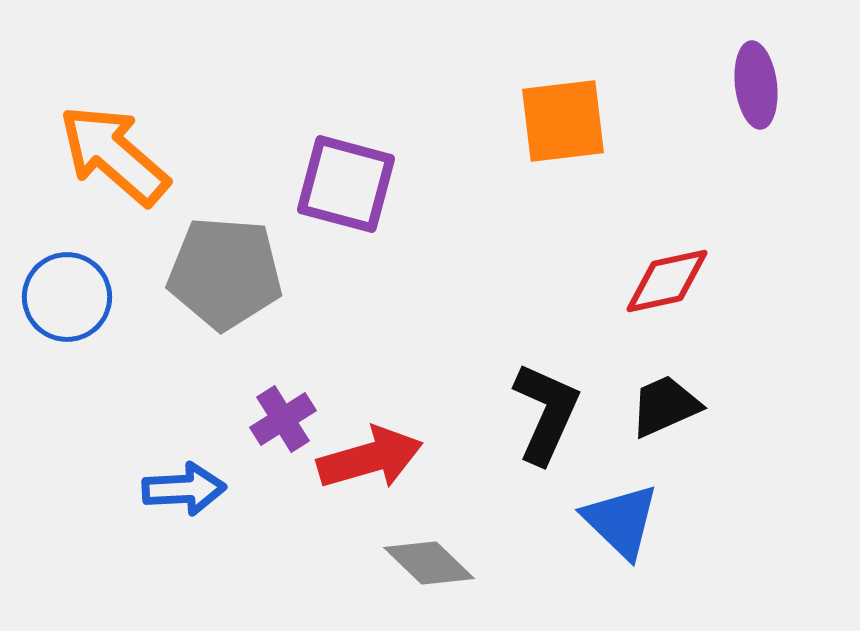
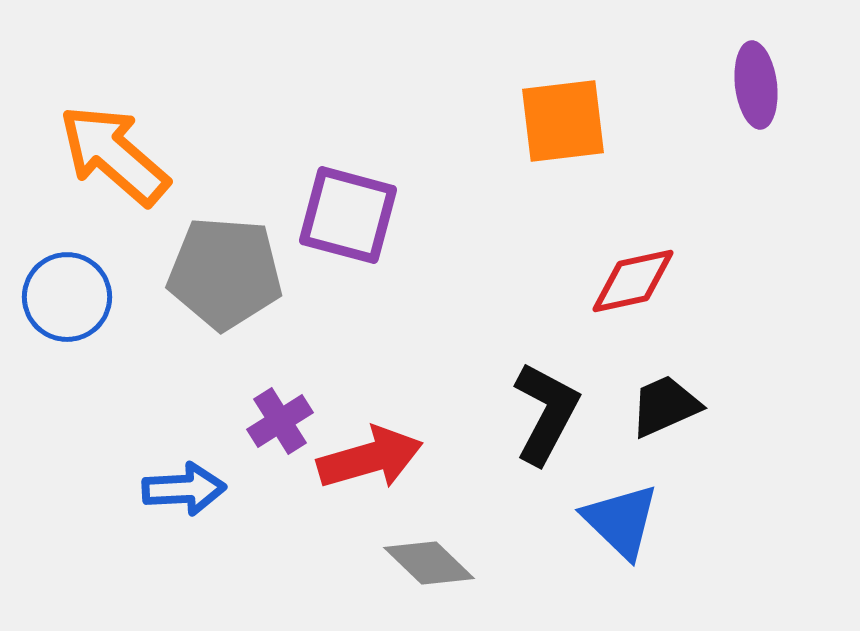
purple square: moved 2 px right, 31 px down
red diamond: moved 34 px left
black L-shape: rotated 4 degrees clockwise
purple cross: moved 3 px left, 2 px down
